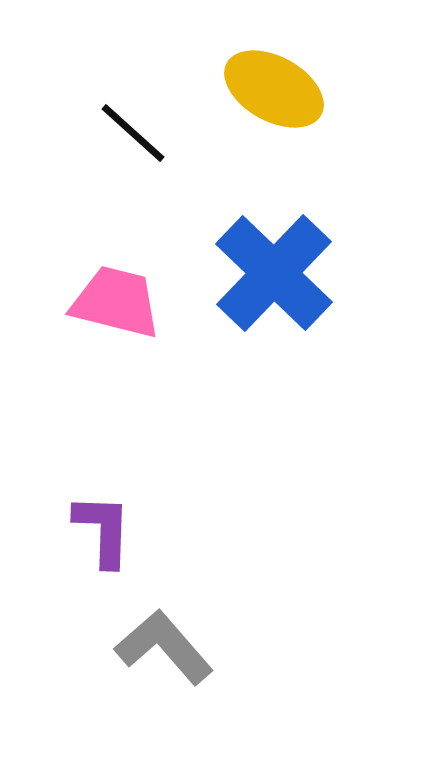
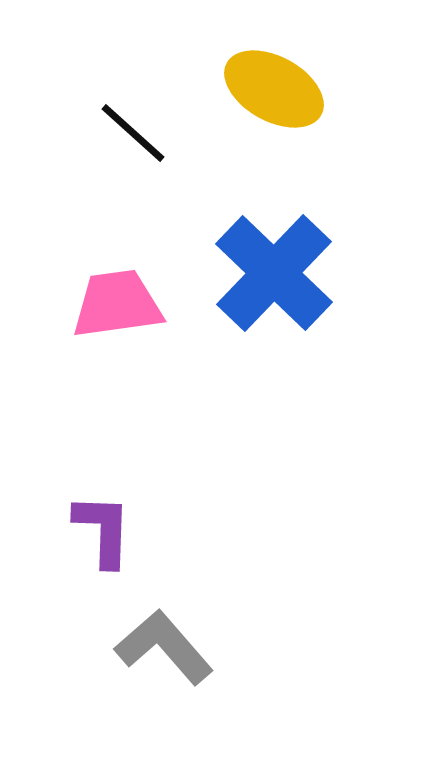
pink trapezoid: moved 1 px right, 2 px down; rotated 22 degrees counterclockwise
